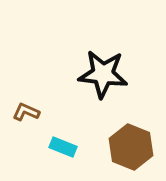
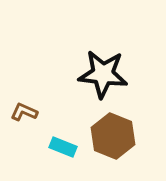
brown L-shape: moved 2 px left
brown hexagon: moved 18 px left, 11 px up
